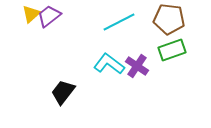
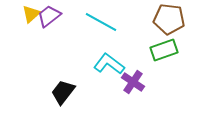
cyan line: moved 18 px left; rotated 56 degrees clockwise
green rectangle: moved 8 px left
purple cross: moved 4 px left, 16 px down
